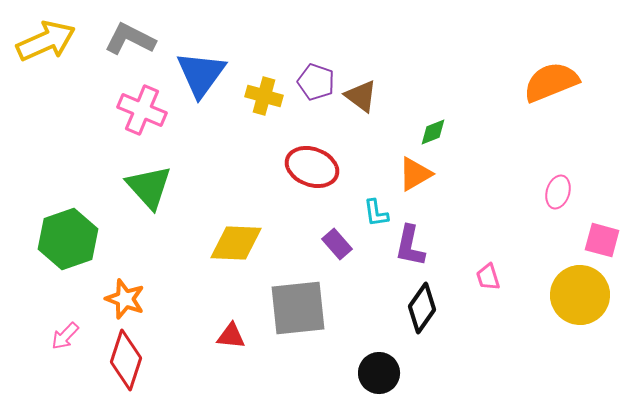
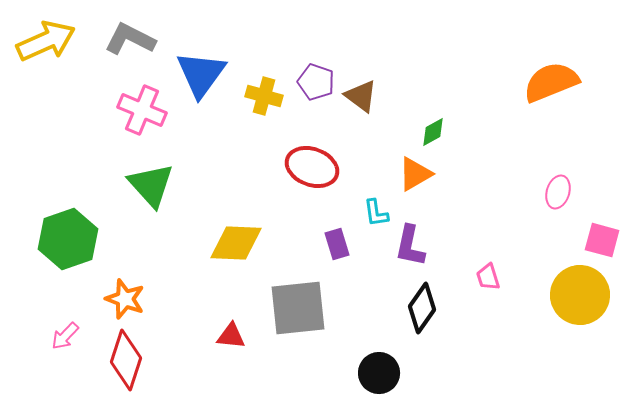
green diamond: rotated 8 degrees counterclockwise
green triangle: moved 2 px right, 2 px up
purple rectangle: rotated 24 degrees clockwise
